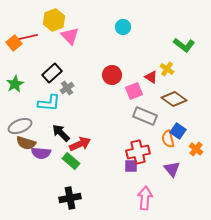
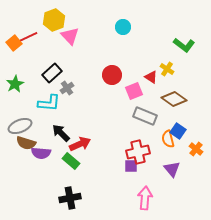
red line: rotated 12 degrees counterclockwise
